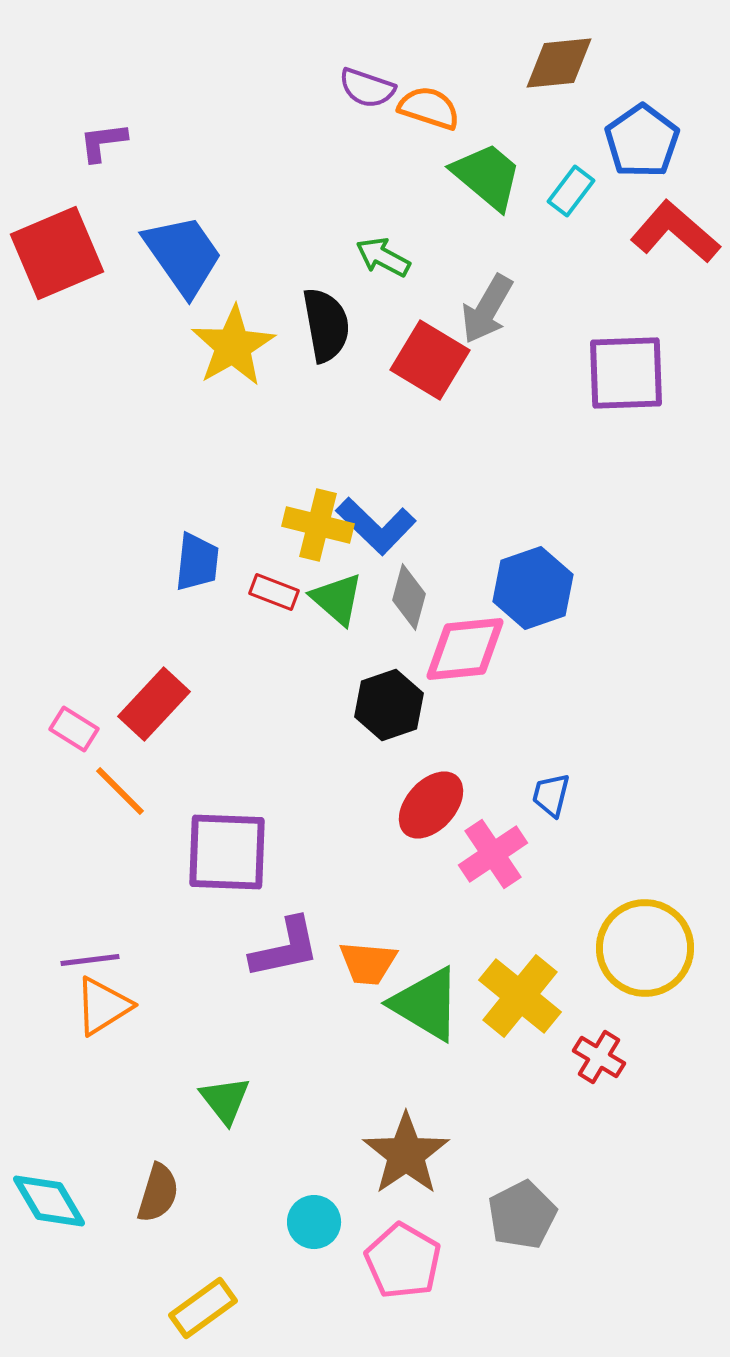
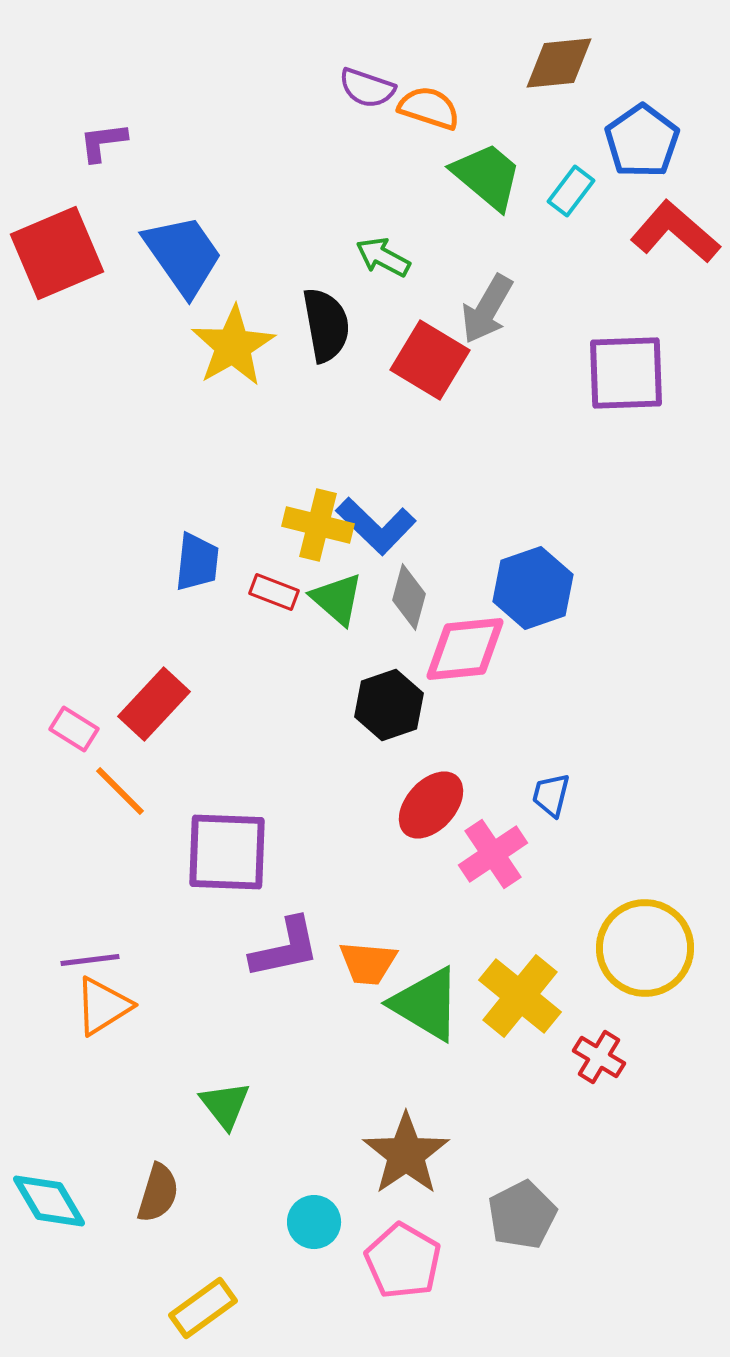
green triangle at (225, 1100): moved 5 px down
